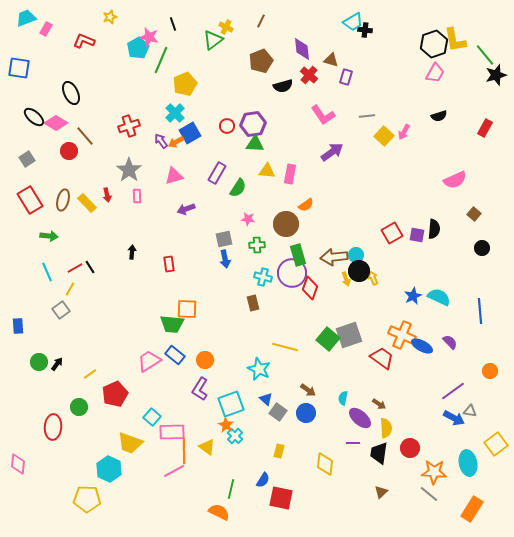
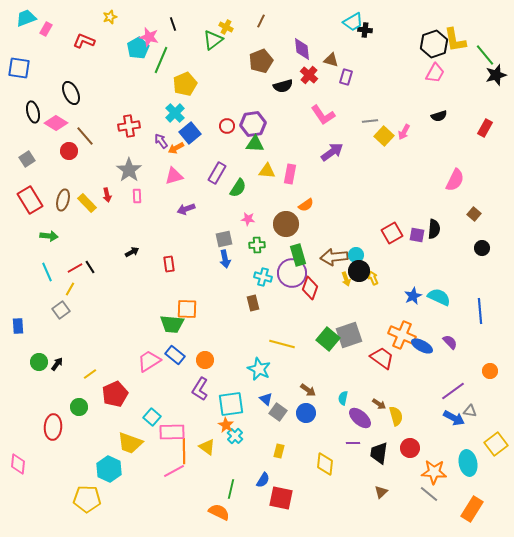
gray line at (367, 116): moved 3 px right, 5 px down
black ellipse at (34, 117): moved 1 px left, 5 px up; rotated 35 degrees clockwise
red cross at (129, 126): rotated 10 degrees clockwise
blue square at (190, 133): rotated 10 degrees counterclockwise
orange arrow at (176, 142): moved 6 px down
pink semicircle at (455, 180): rotated 40 degrees counterclockwise
black arrow at (132, 252): rotated 56 degrees clockwise
yellow line at (285, 347): moved 3 px left, 3 px up
cyan square at (231, 404): rotated 12 degrees clockwise
yellow semicircle at (386, 428): moved 10 px right, 12 px up; rotated 12 degrees counterclockwise
